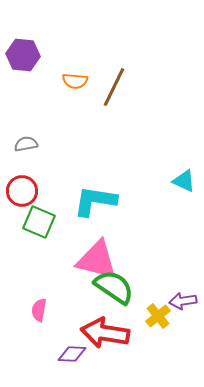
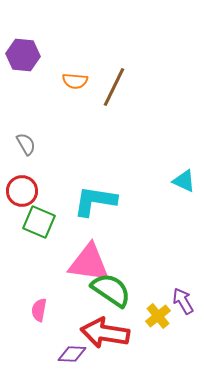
gray semicircle: rotated 70 degrees clockwise
pink triangle: moved 8 px left, 3 px down; rotated 6 degrees counterclockwise
green semicircle: moved 3 px left, 3 px down
purple arrow: rotated 68 degrees clockwise
